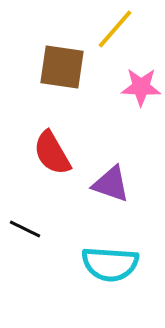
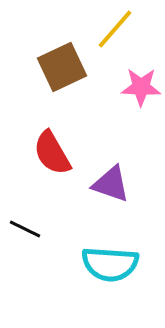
brown square: rotated 33 degrees counterclockwise
